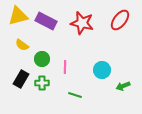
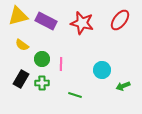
pink line: moved 4 px left, 3 px up
